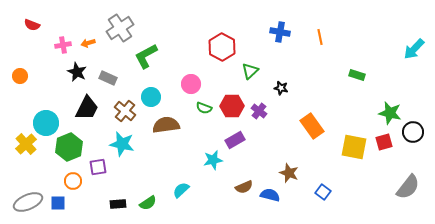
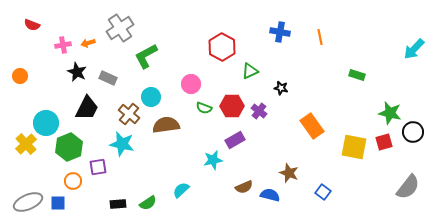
green triangle at (250, 71): rotated 18 degrees clockwise
brown cross at (125, 111): moved 4 px right, 3 px down
